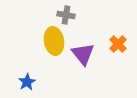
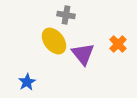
yellow ellipse: rotated 28 degrees counterclockwise
